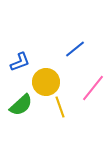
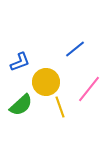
pink line: moved 4 px left, 1 px down
